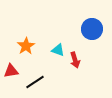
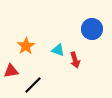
black line: moved 2 px left, 3 px down; rotated 12 degrees counterclockwise
